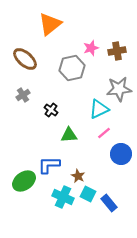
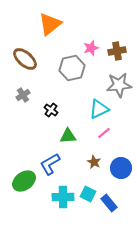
gray star: moved 4 px up
green triangle: moved 1 px left, 1 px down
blue circle: moved 14 px down
blue L-shape: moved 1 px right, 1 px up; rotated 30 degrees counterclockwise
brown star: moved 16 px right, 14 px up
cyan cross: rotated 25 degrees counterclockwise
